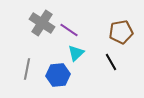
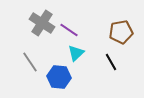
gray line: moved 3 px right, 7 px up; rotated 45 degrees counterclockwise
blue hexagon: moved 1 px right, 2 px down; rotated 10 degrees clockwise
